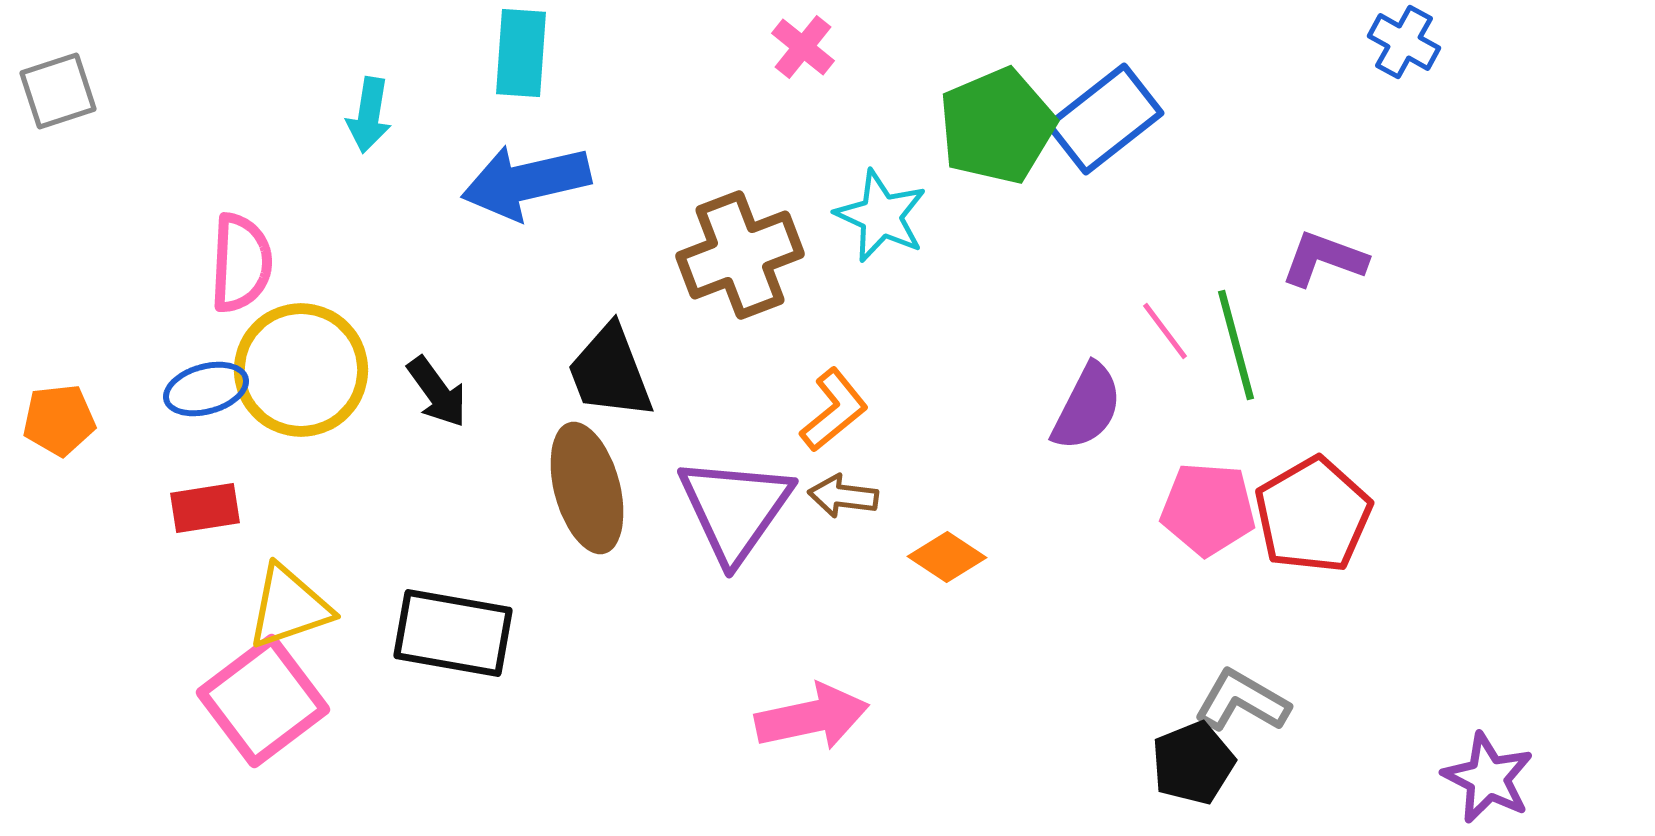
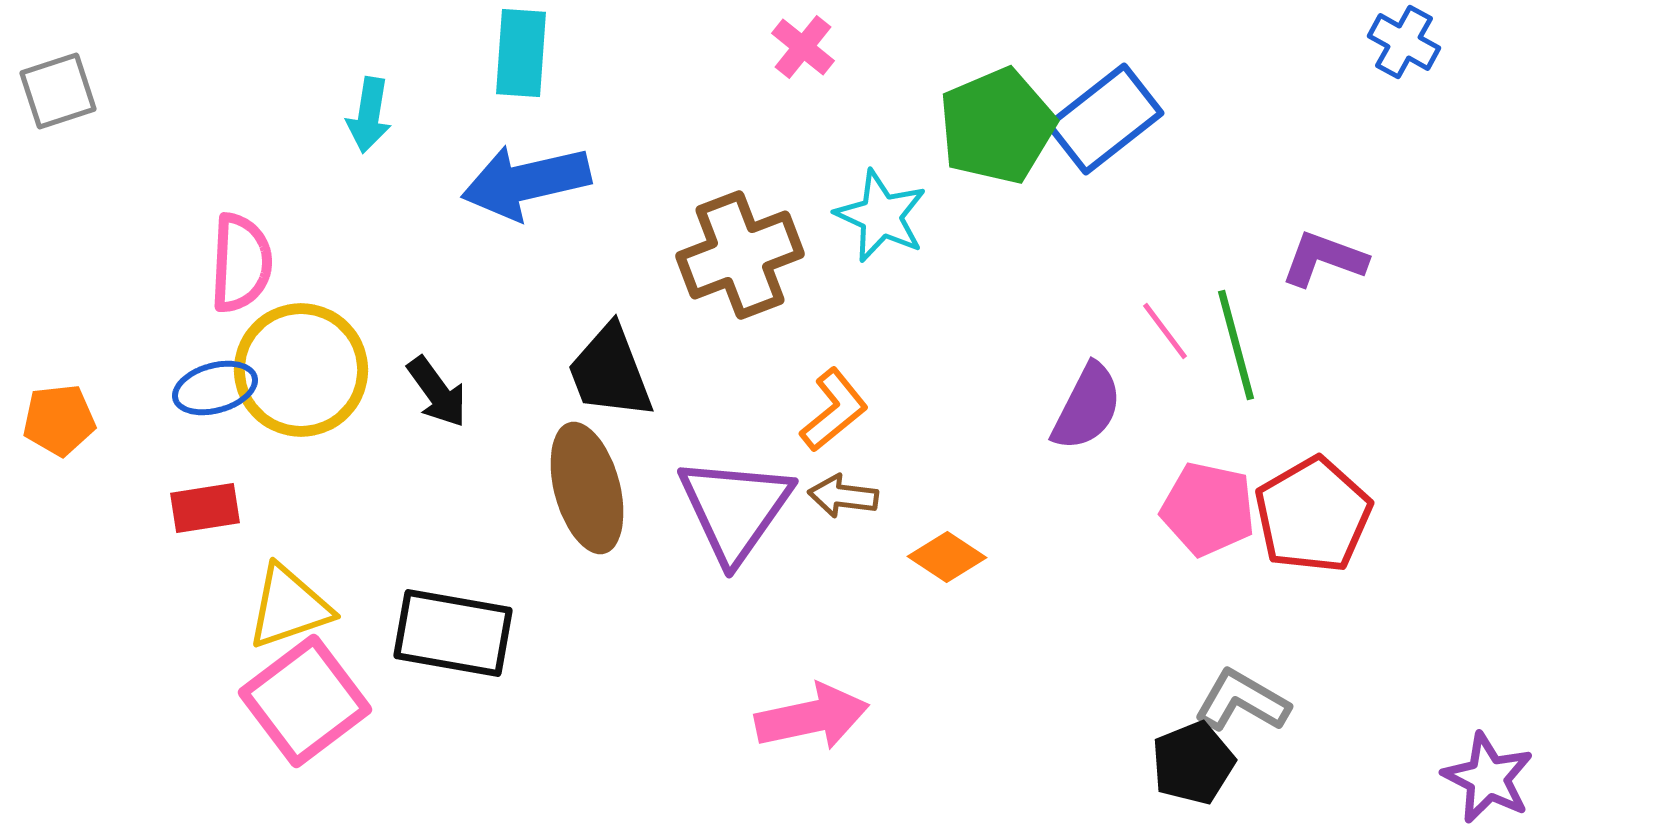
blue ellipse: moved 9 px right, 1 px up
pink pentagon: rotated 8 degrees clockwise
pink square: moved 42 px right
